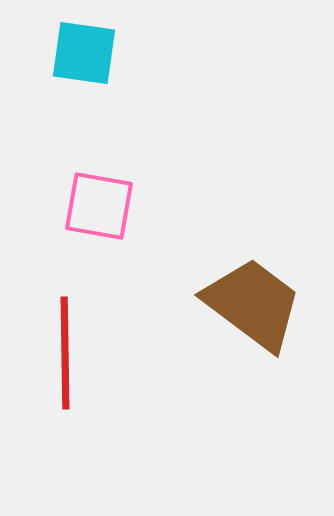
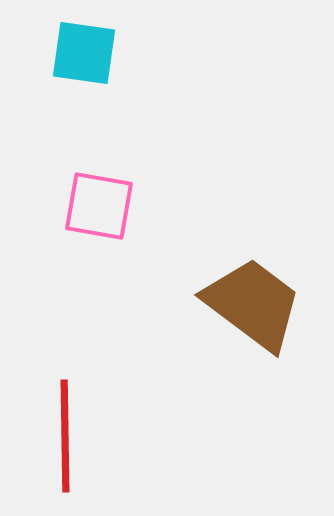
red line: moved 83 px down
